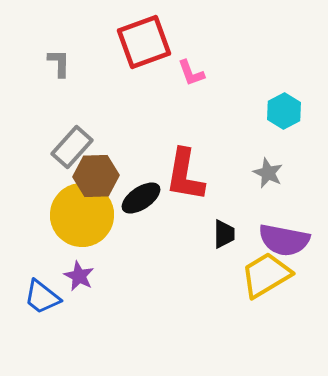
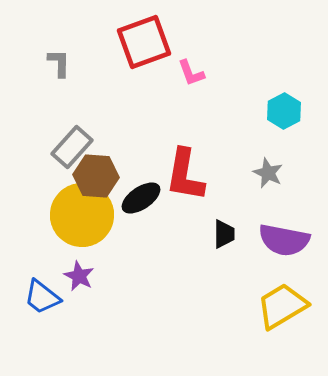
brown hexagon: rotated 6 degrees clockwise
yellow trapezoid: moved 16 px right, 31 px down
